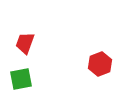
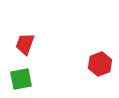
red trapezoid: moved 1 px down
